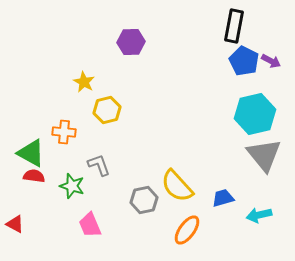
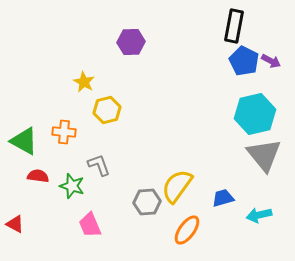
green triangle: moved 7 px left, 12 px up
red semicircle: moved 4 px right
yellow semicircle: rotated 78 degrees clockwise
gray hexagon: moved 3 px right, 2 px down; rotated 8 degrees clockwise
